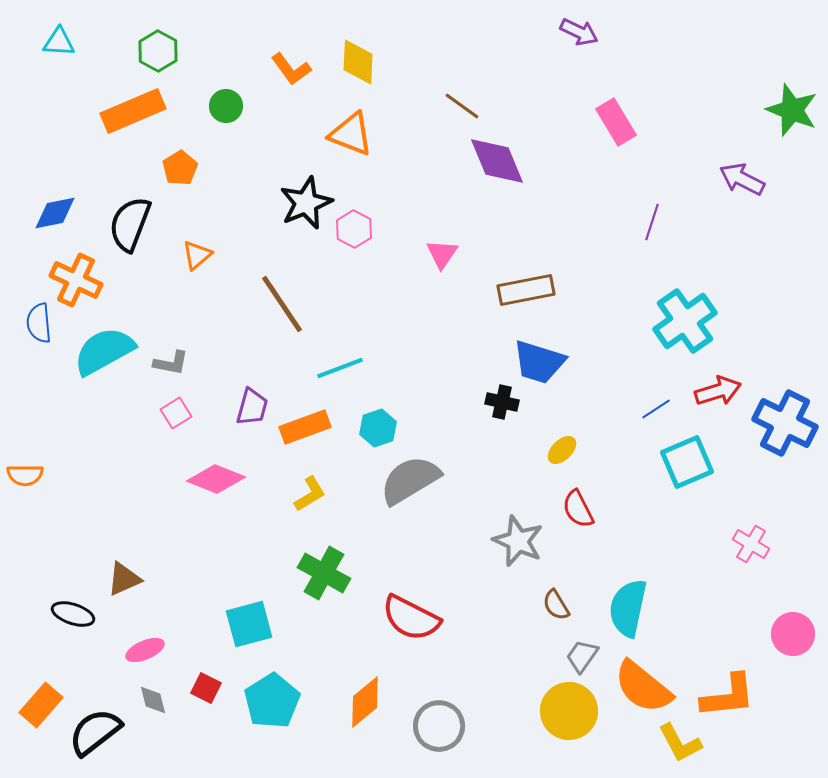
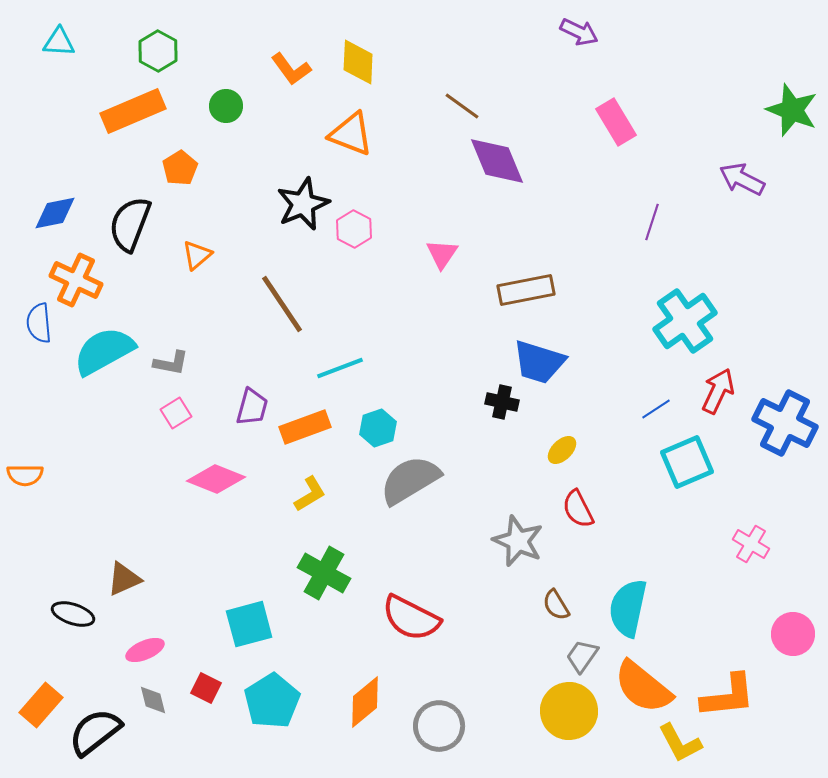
black star at (306, 203): moved 3 px left, 1 px down
red arrow at (718, 391): rotated 48 degrees counterclockwise
